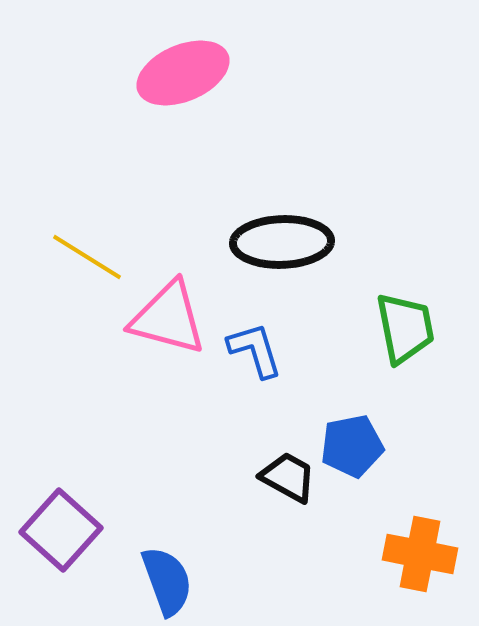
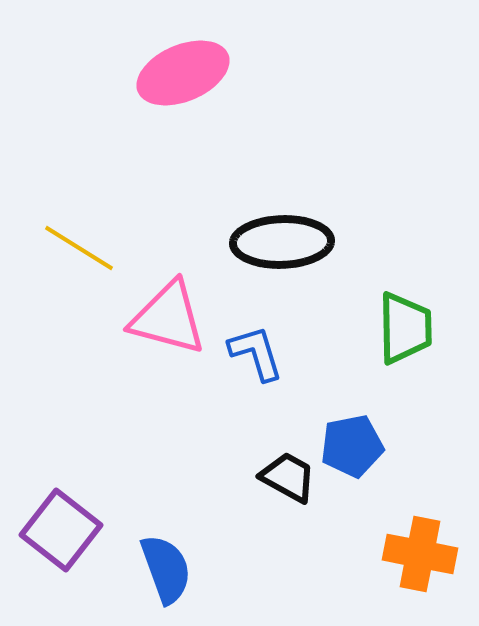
yellow line: moved 8 px left, 9 px up
green trapezoid: rotated 10 degrees clockwise
blue L-shape: moved 1 px right, 3 px down
purple square: rotated 4 degrees counterclockwise
blue semicircle: moved 1 px left, 12 px up
